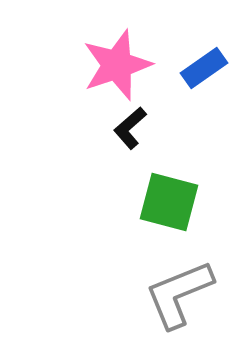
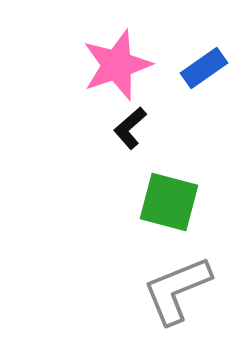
gray L-shape: moved 2 px left, 4 px up
